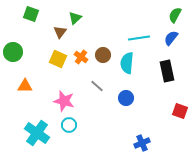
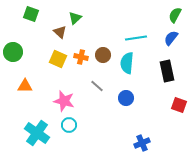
brown triangle: rotated 24 degrees counterclockwise
cyan line: moved 3 px left
orange cross: rotated 24 degrees counterclockwise
red square: moved 1 px left, 6 px up
